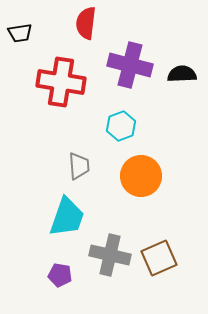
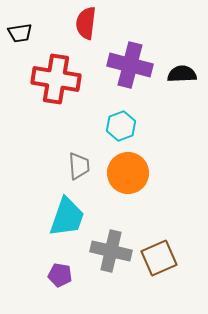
red cross: moved 5 px left, 3 px up
orange circle: moved 13 px left, 3 px up
gray cross: moved 1 px right, 4 px up
